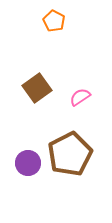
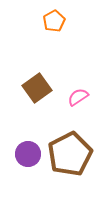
orange pentagon: rotated 15 degrees clockwise
pink semicircle: moved 2 px left
purple circle: moved 9 px up
